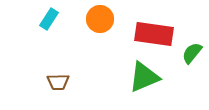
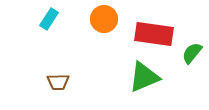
orange circle: moved 4 px right
